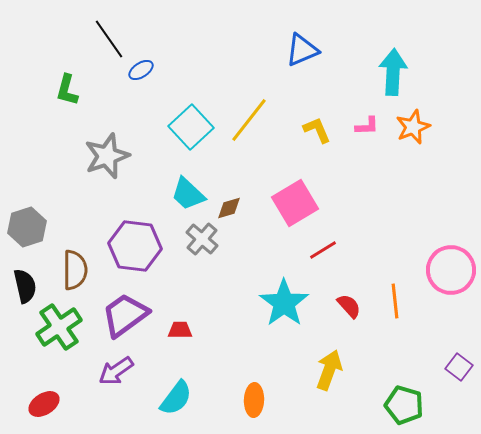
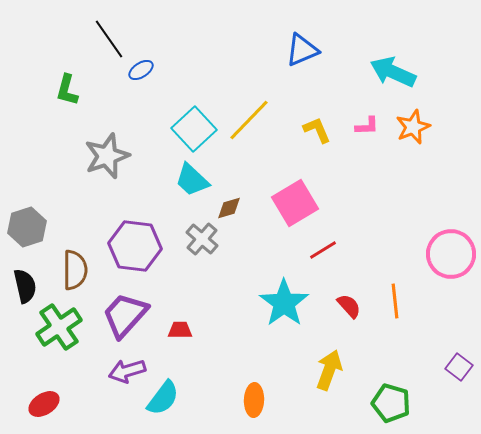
cyan arrow: rotated 69 degrees counterclockwise
yellow line: rotated 6 degrees clockwise
cyan square: moved 3 px right, 2 px down
cyan trapezoid: moved 4 px right, 14 px up
pink circle: moved 16 px up
purple trapezoid: rotated 12 degrees counterclockwise
purple arrow: moved 11 px right; rotated 18 degrees clockwise
cyan semicircle: moved 13 px left
green pentagon: moved 13 px left, 2 px up
